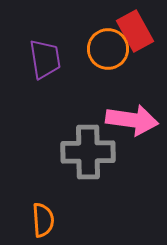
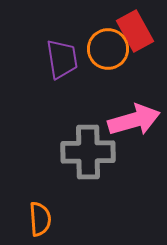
purple trapezoid: moved 17 px right
pink arrow: moved 2 px right; rotated 24 degrees counterclockwise
orange semicircle: moved 3 px left, 1 px up
